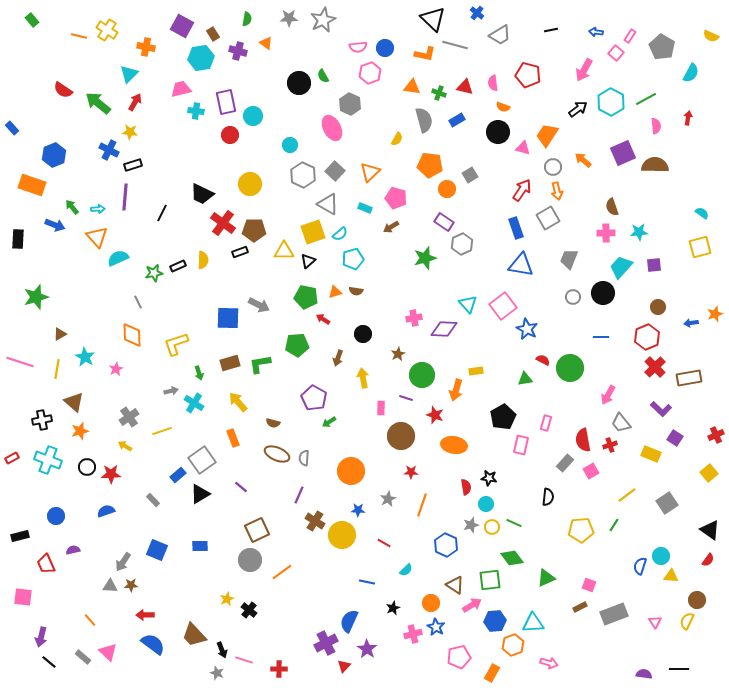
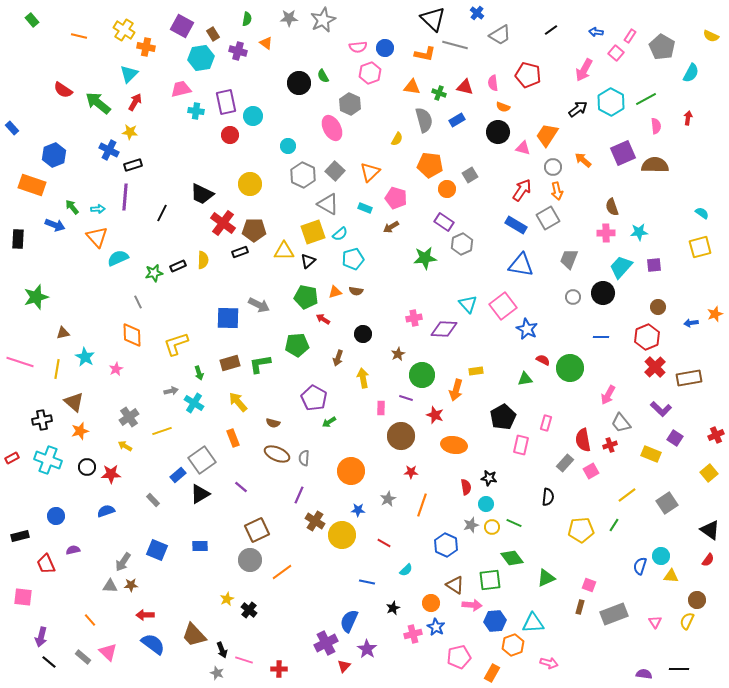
yellow cross at (107, 30): moved 17 px right
black line at (551, 30): rotated 24 degrees counterclockwise
cyan circle at (290, 145): moved 2 px left, 1 px down
blue rectangle at (516, 228): moved 3 px up; rotated 40 degrees counterclockwise
green star at (425, 258): rotated 10 degrees clockwise
brown triangle at (60, 334): moved 3 px right, 1 px up; rotated 16 degrees clockwise
pink arrow at (472, 605): rotated 36 degrees clockwise
brown rectangle at (580, 607): rotated 48 degrees counterclockwise
